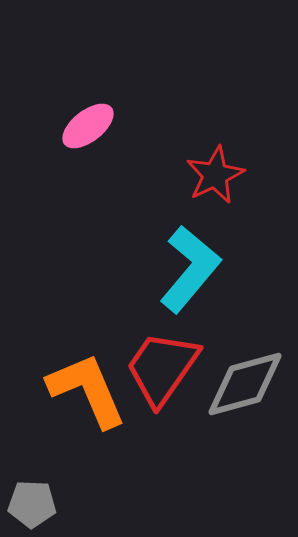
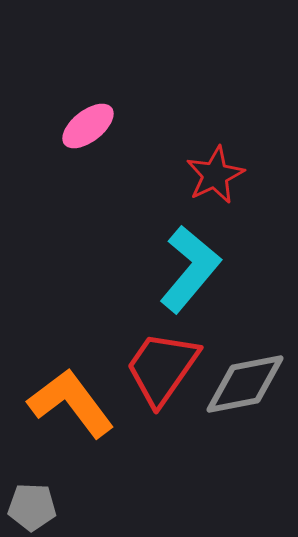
gray diamond: rotated 4 degrees clockwise
orange L-shape: moved 16 px left, 13 px down; rotated 14 degrees counterclockwise
gray pentagon: moved 3 px down
